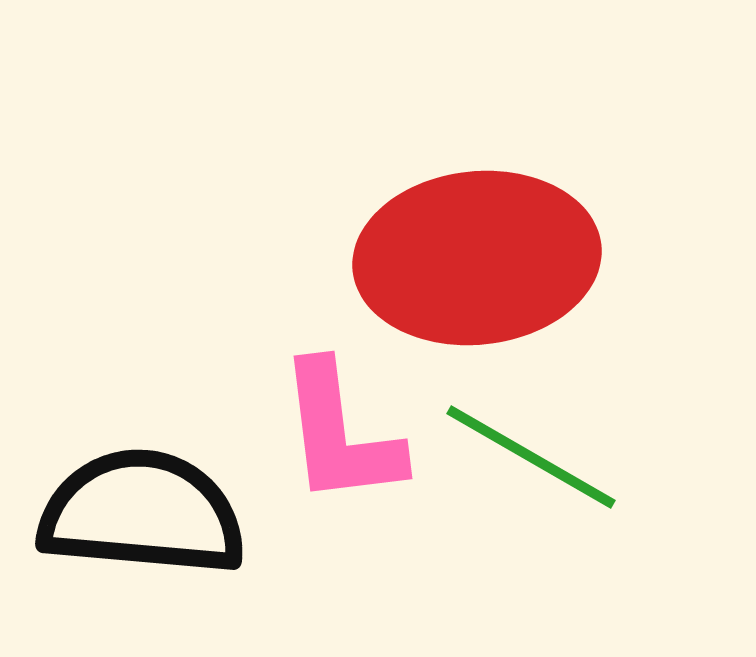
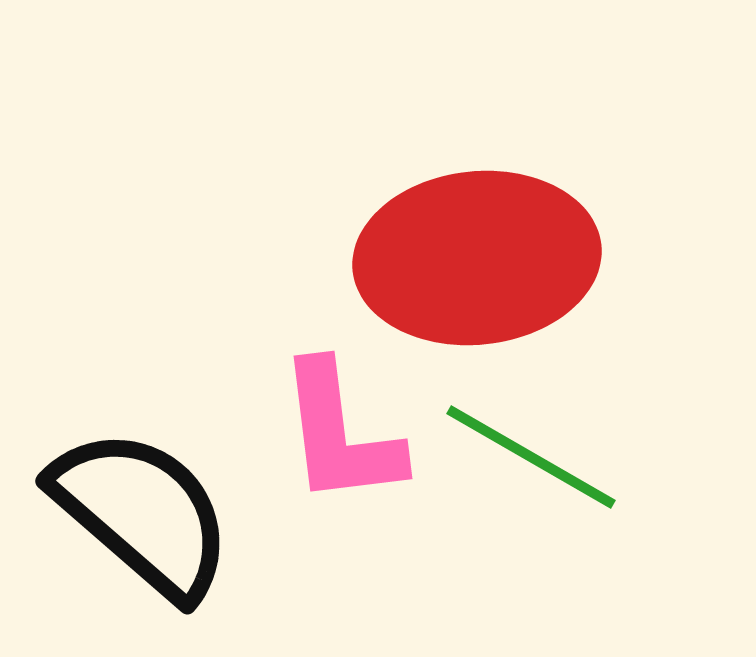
black semicircle: rotated 36 degrees clockwise
